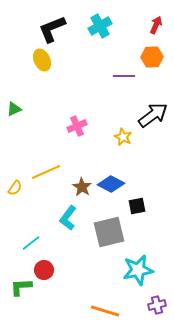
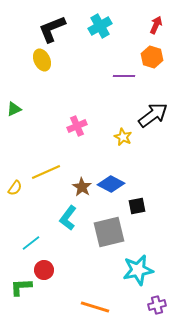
orange hexagon: rotated 20 degrees clockwise
orange line: moved 10 px left, 4 px up
